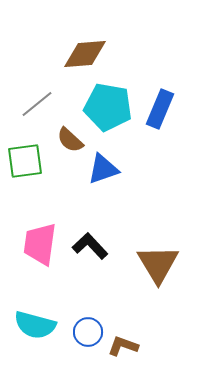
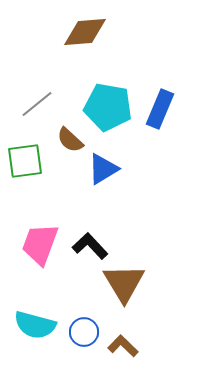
brown diamond: moved 22 px up
blue triangle: rotated 12 degrees counterclockwise
pink trapezoid: rotated 12 degrees clockwise
brown triangle: moved 34 px left, 19 px down
blue circle: moved 4 px left
brown L-shape: rotated 24 degrees clockwise
